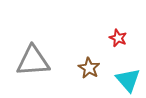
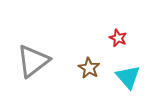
gray triangle: rotated 33 degrees counterclockwise
cyan triangle: moved 3 px up
